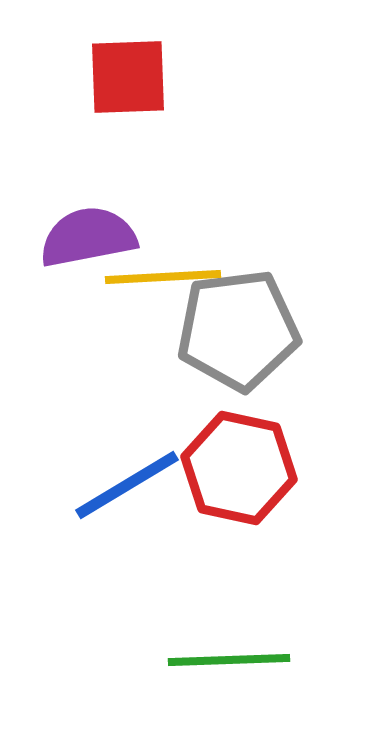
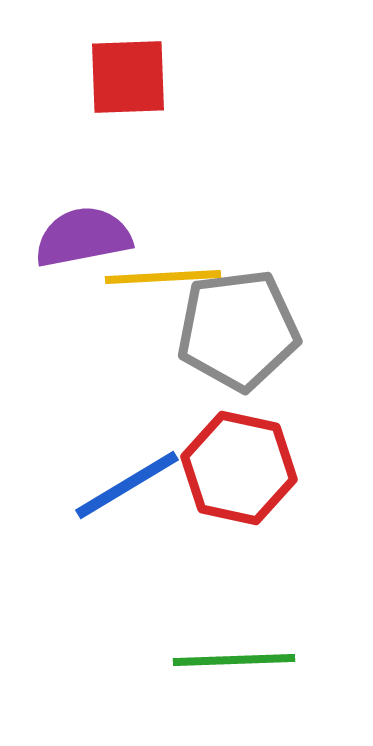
purple semicircle: moved 5 px left
green line: moved 5 px right
